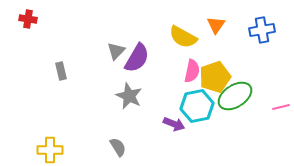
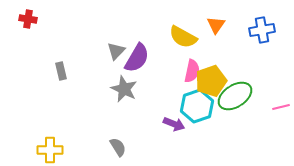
yellow pentagon: moved 4 px left, 4 px down
gray star: moved 5 px left, 7 px up
cyan hexagon: rotated 8 degrees counterclockwise
